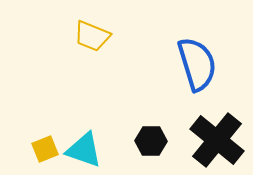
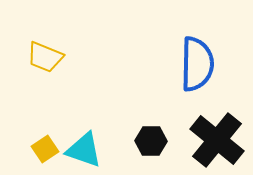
yellow trapezoid: moved 47 px left, 21 px down
blue semicircle: rotated 18 degrees clockwise
yellow square: rotated 12 degrees counterclockwise
